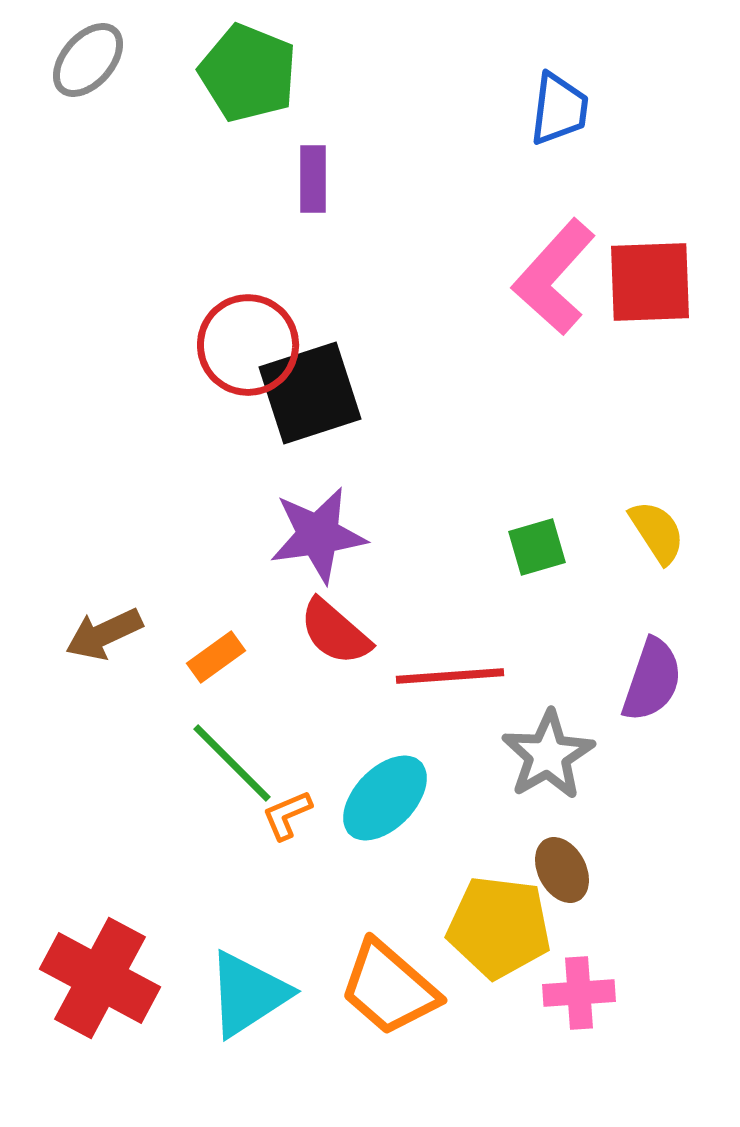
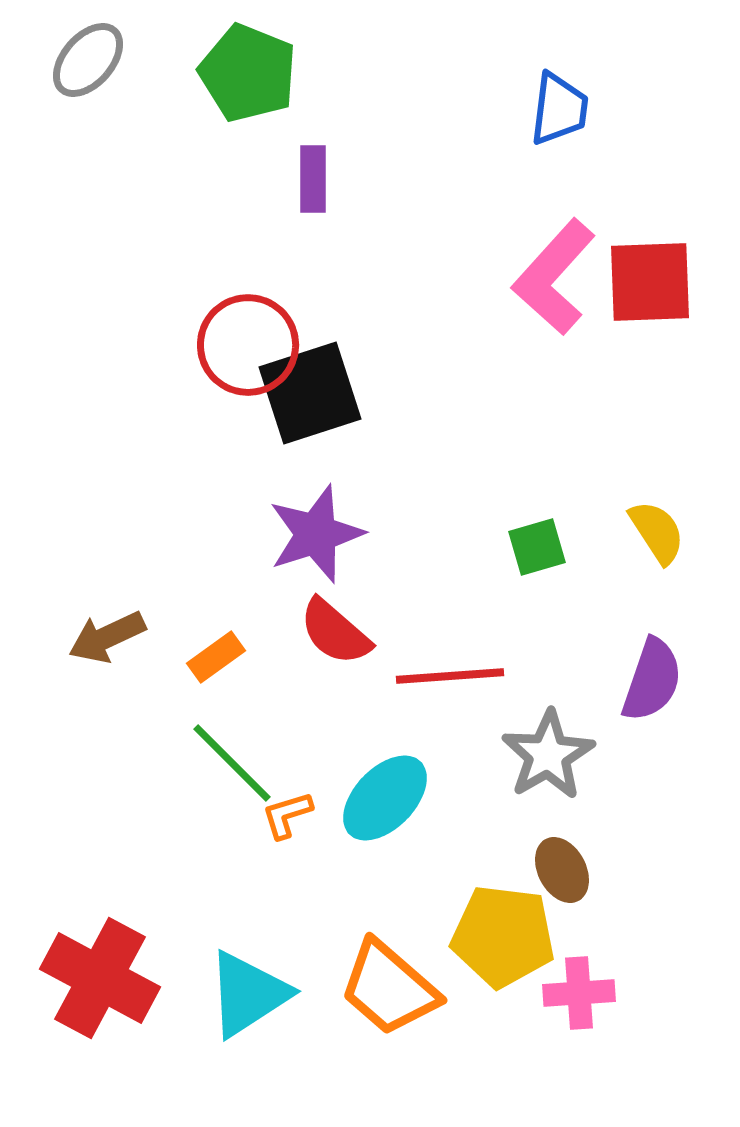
purple star: moved 2 px left, 1 px up; rotated 10 degrees counterclockwise
brown arrow: moved 3 px right, 3 px down
orange L-shape: rotated 6 degrees clockwise
yellow pentagon: moved 4 px right, 9 px down
